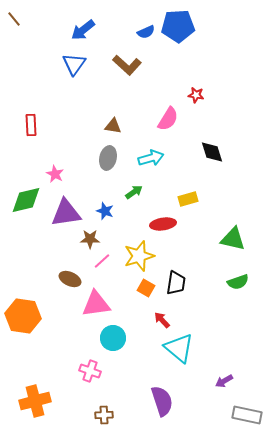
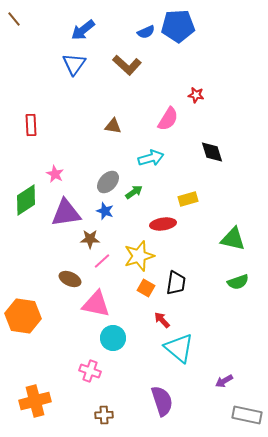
gray ellipse: moved 24 px down; rotated 30 degrees clockwise
green diamond: rotated 20 degrees counterclockwise
pink triangle: rotated 20 degrees clockwise
